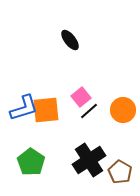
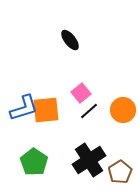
pink square: moved 4 px up
green pentagon: moved 3 px right
brown pentagon: rotated 10 degrees clockwise
